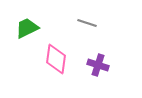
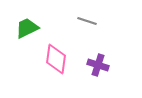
gray line: moved 2 px up
